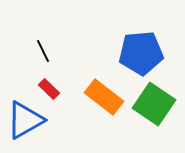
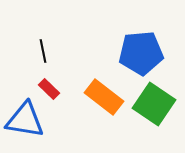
black line: rotated 15 degrees clockwise
blue triangle: rotated 39 degrees clockwise
